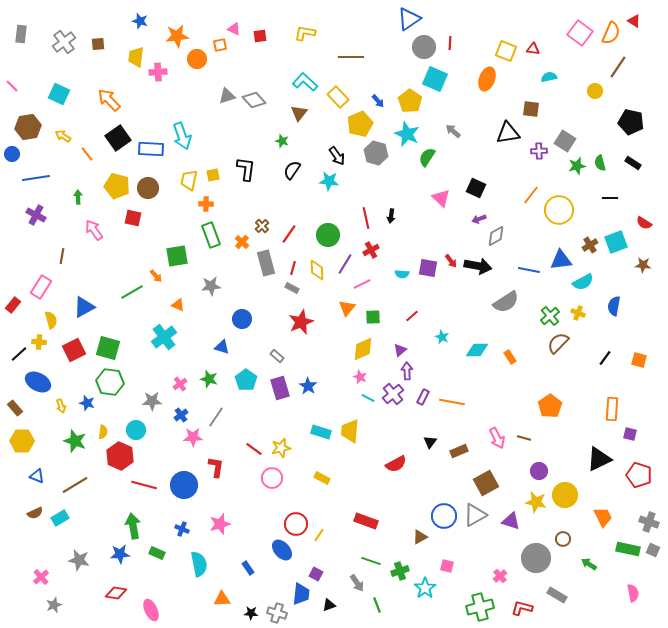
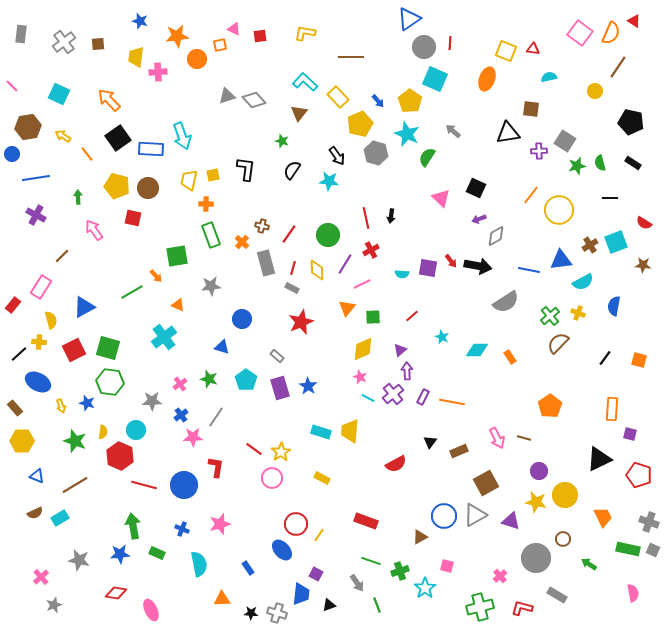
brown cross at (262, 226): rotated 32 degrees counterclockwise
brown line at (62, 256): rotated 35 degrees clockwise
yellow star at (281, 448): moved 4 px down; rotated 18 degrees counterclockwise
